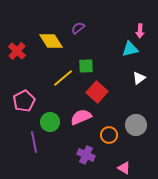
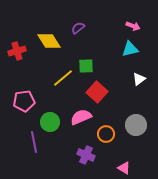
pink arrow: moved 7 px left, 5 px up; rotated 72 degrees counterclockwise
yellow diamond: moved 2 px left
red cross: rotated 30 degrees clockwise
white triangle: moved 1 px down
pink pentagon: rotated 20 degrees clockwise
orange circle: moved 3 px left, 1 px up
